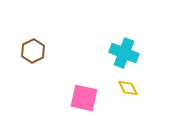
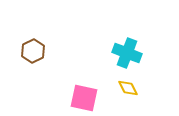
cyan cross: moved 3 px right
